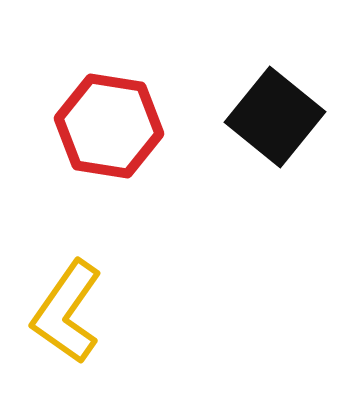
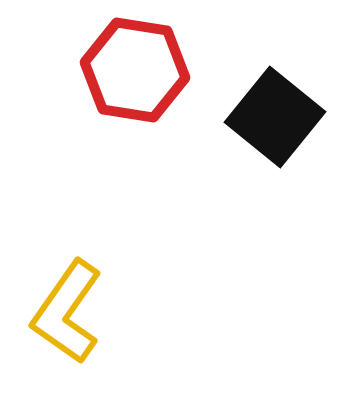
red hexagon: moved 26 px right, 56 px up
